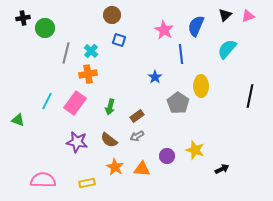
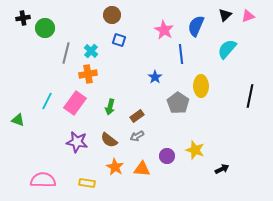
yellow rectangle: rotated 21 degrees clockwise
